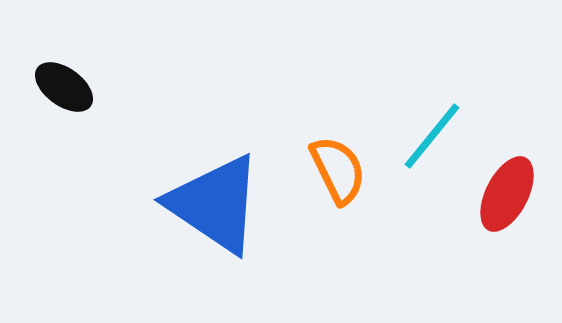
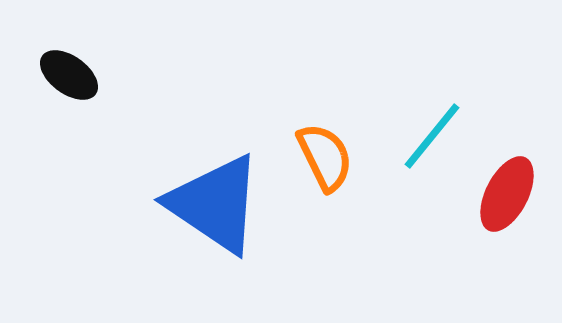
black ellipse: moved 5 px right, 12 px up
orange semicircle: moved 13 px left, 13 px up
